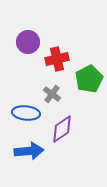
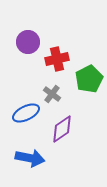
blue ellipse: rotated 32 degrees counterclockwise
blue arrow: moved 1 px right, 7 px down; rotated 16 degrees clockwise
